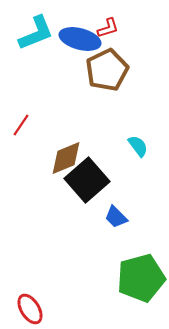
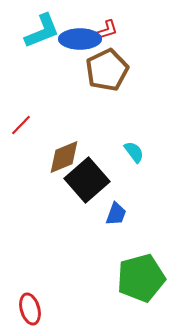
red L-shape: moved 1 px left, 2 px down
cyan L-shape: moved 6 px right, 2 px up
blue ellipse: rotated 15 degrees counterclockwise
red line: rotated 10 degrees clockwise
cyan semicircle: moved 4 px left, 6 px down
brown diamond: moved 2 px left, 1 px up
blue trapezoid: moved 3 px up; rotated 115 degrees counterclockwise
red ellipse: rotated 16 degrees clockwise
